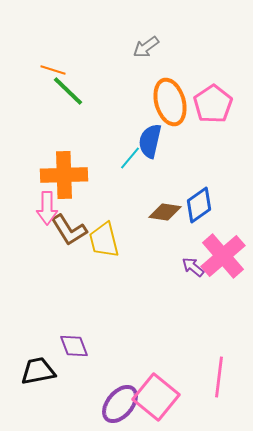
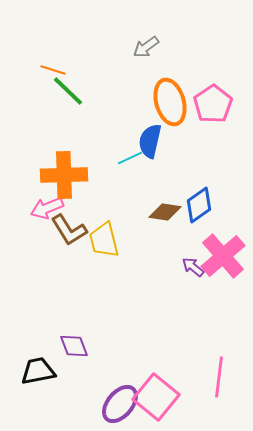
cyan line: rotated 25 degrees clockwise
pink arrow: rotated 68 degrees clockwise
